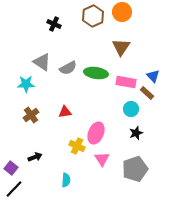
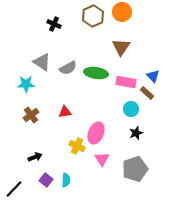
purple square: moved 35 px right, 12 px down
